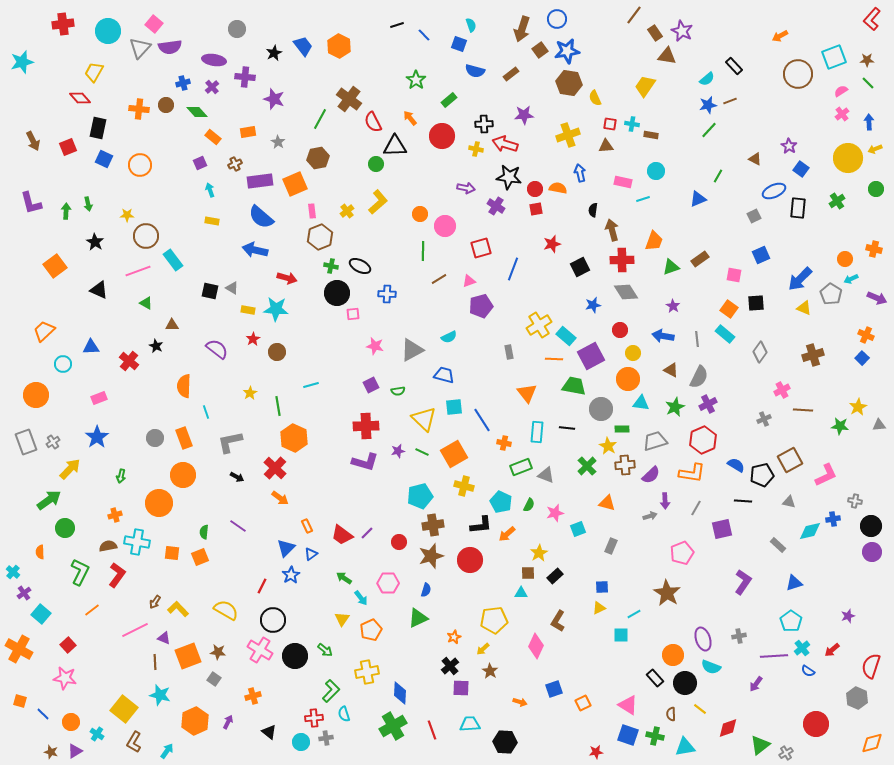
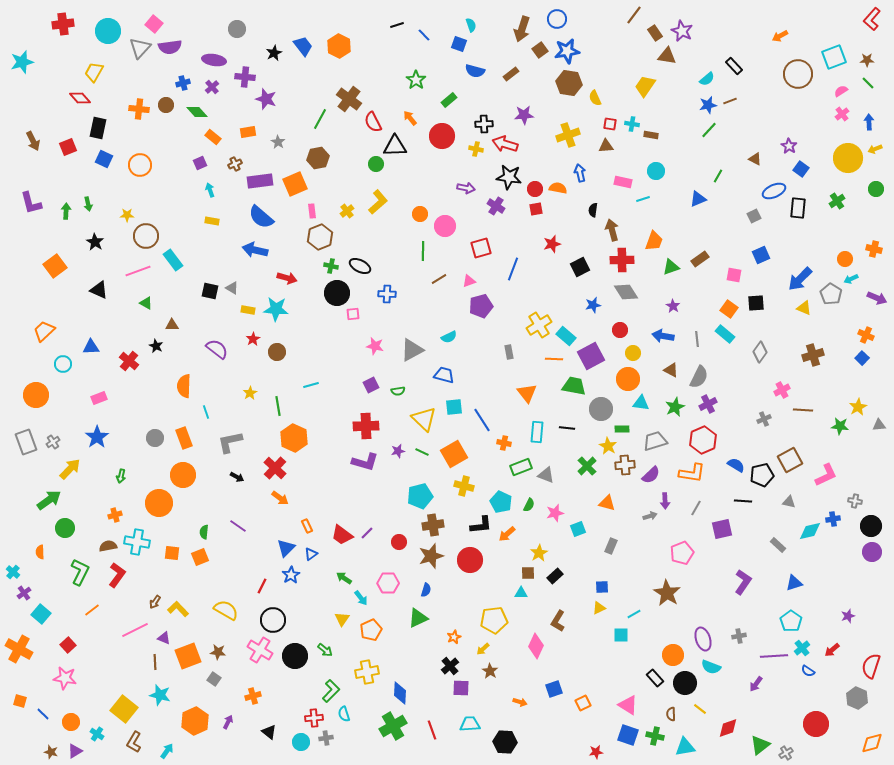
purple star at (274, 99): moved 8 px left
